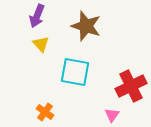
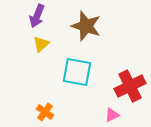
yellow triangle: rotated 30 degrees clockwise
cyan square: moved 2 px right
red cross: moved 1 px left
pink triangle: rotated 28 degrees clockwise
